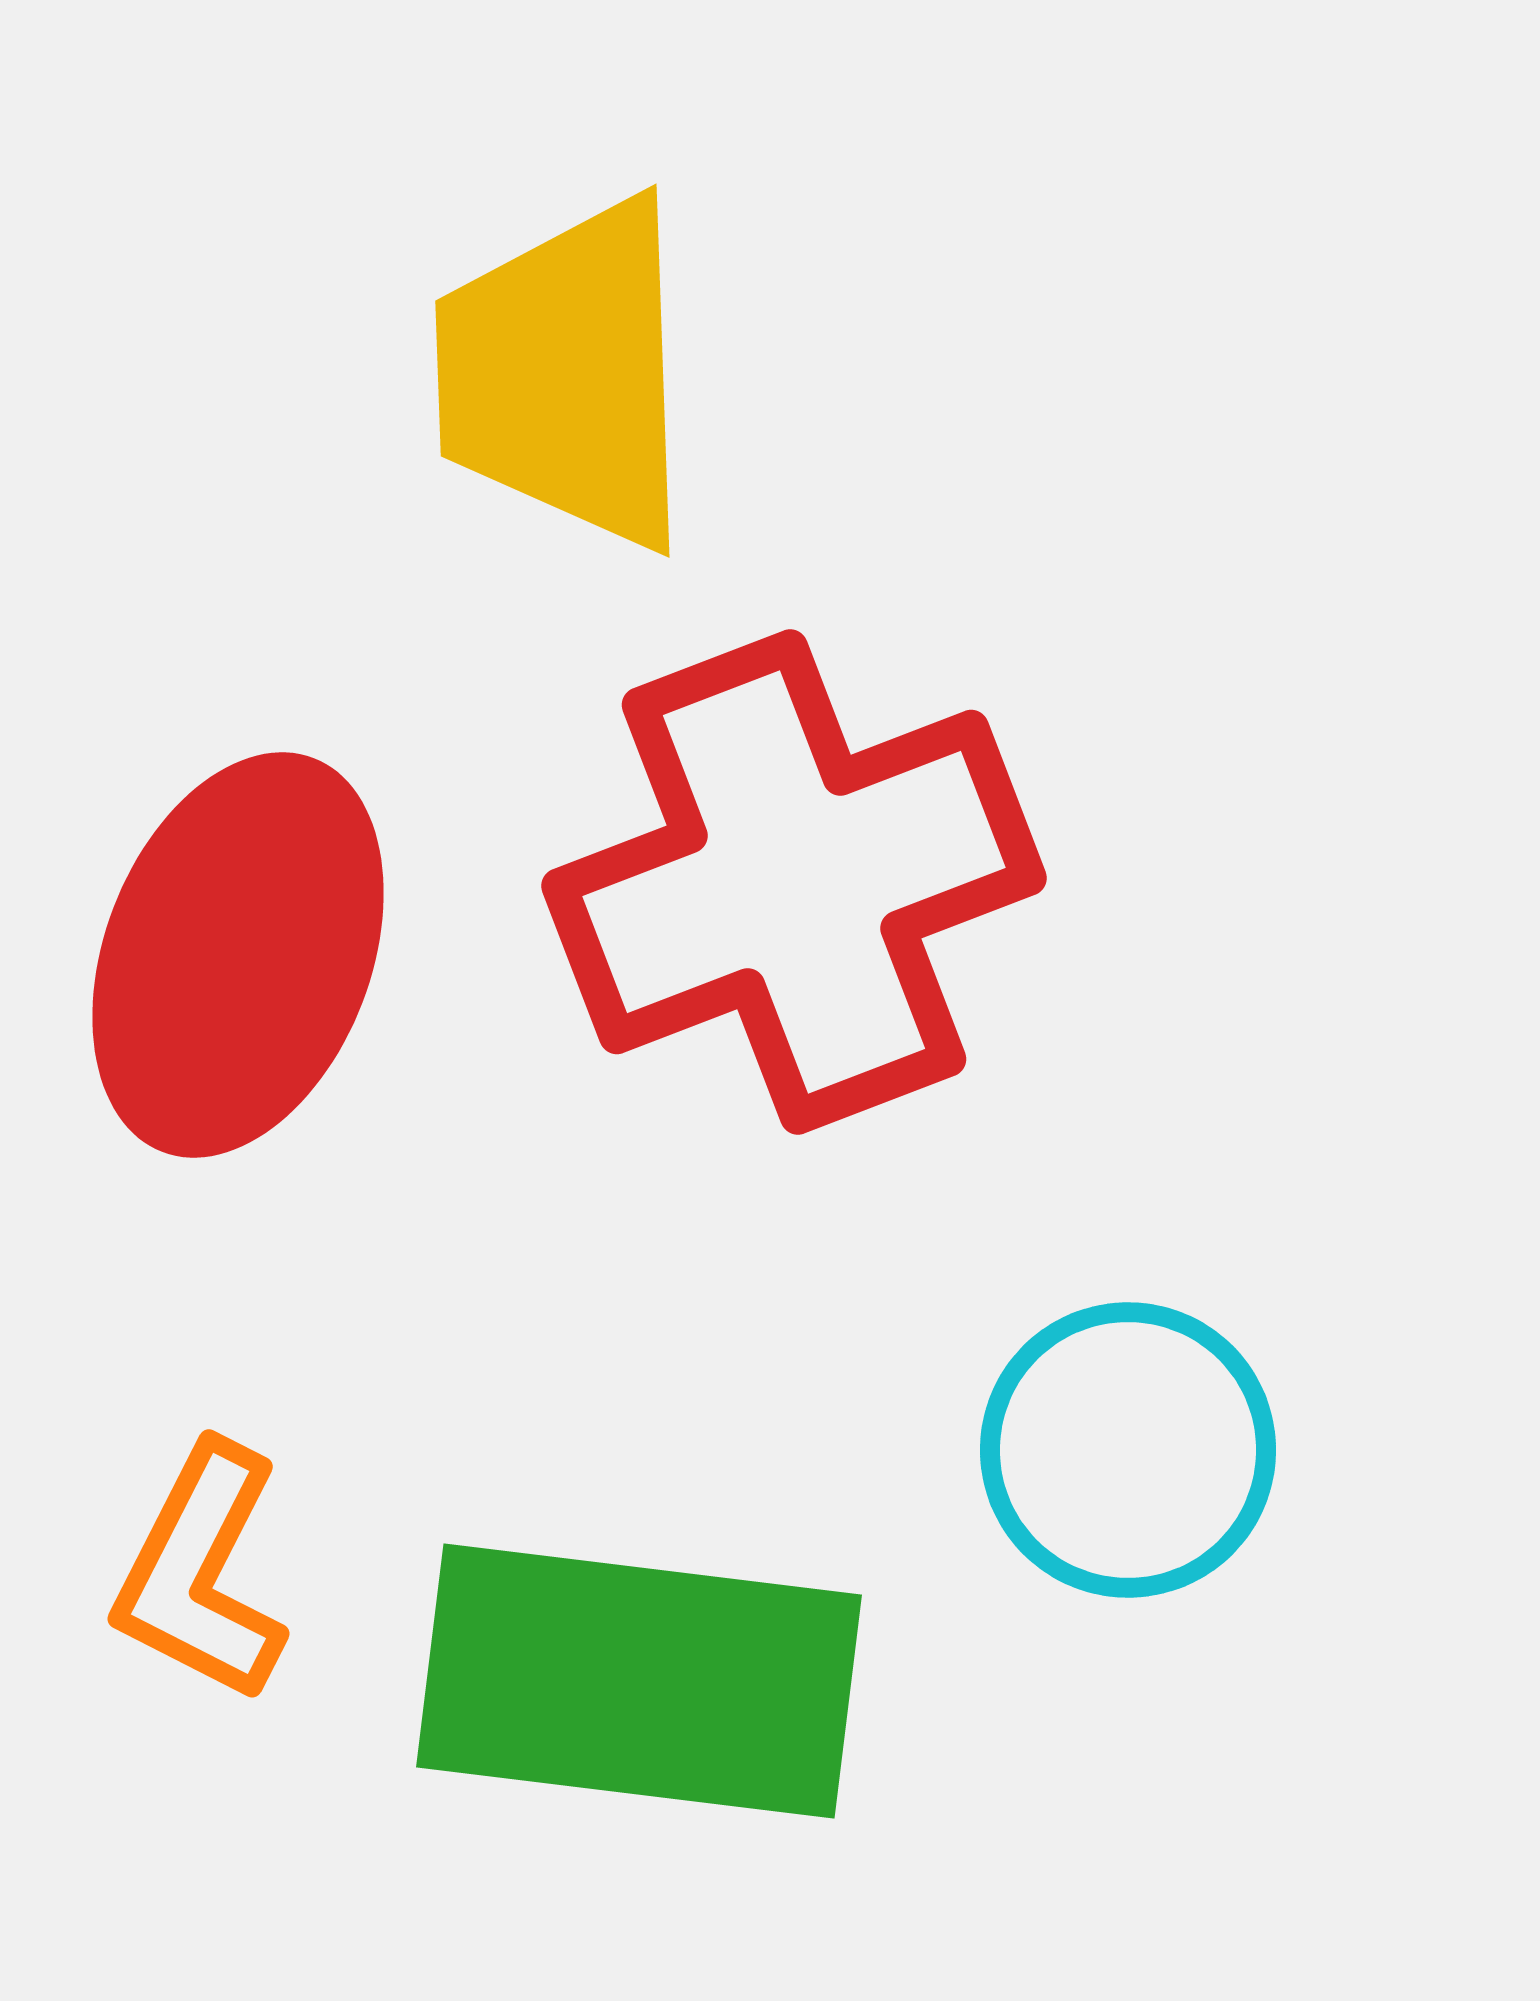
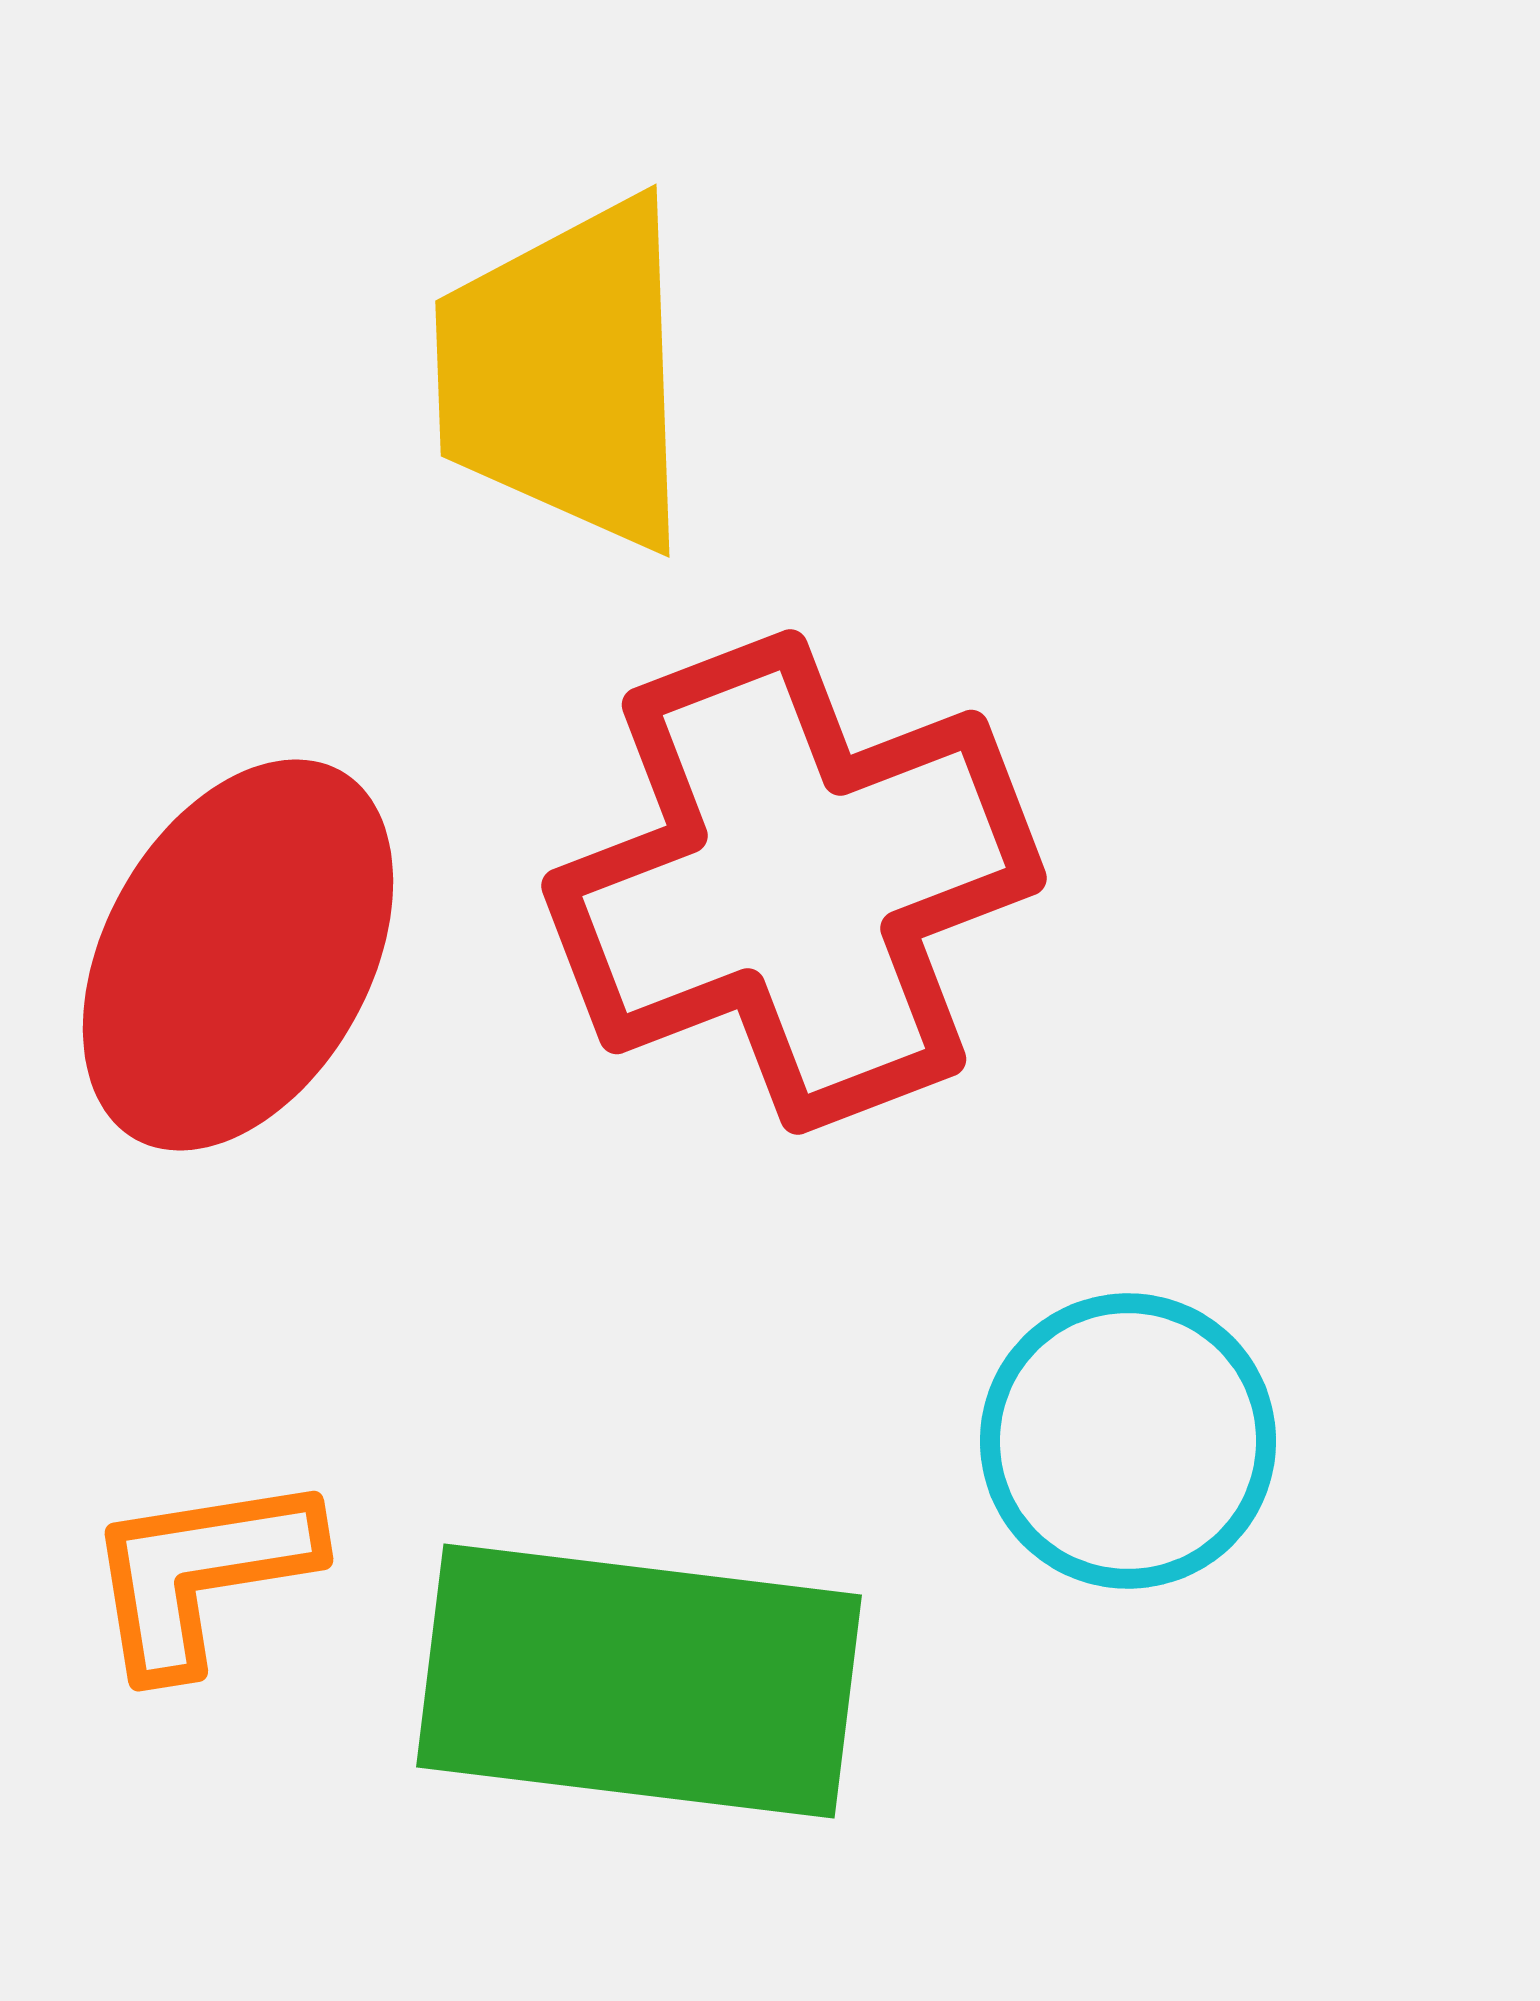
red ellipse: rotated 8 degrees clockwise
cyan circle: moved 9 px up
orange L-shape: rotated 54 degrees clockwise
